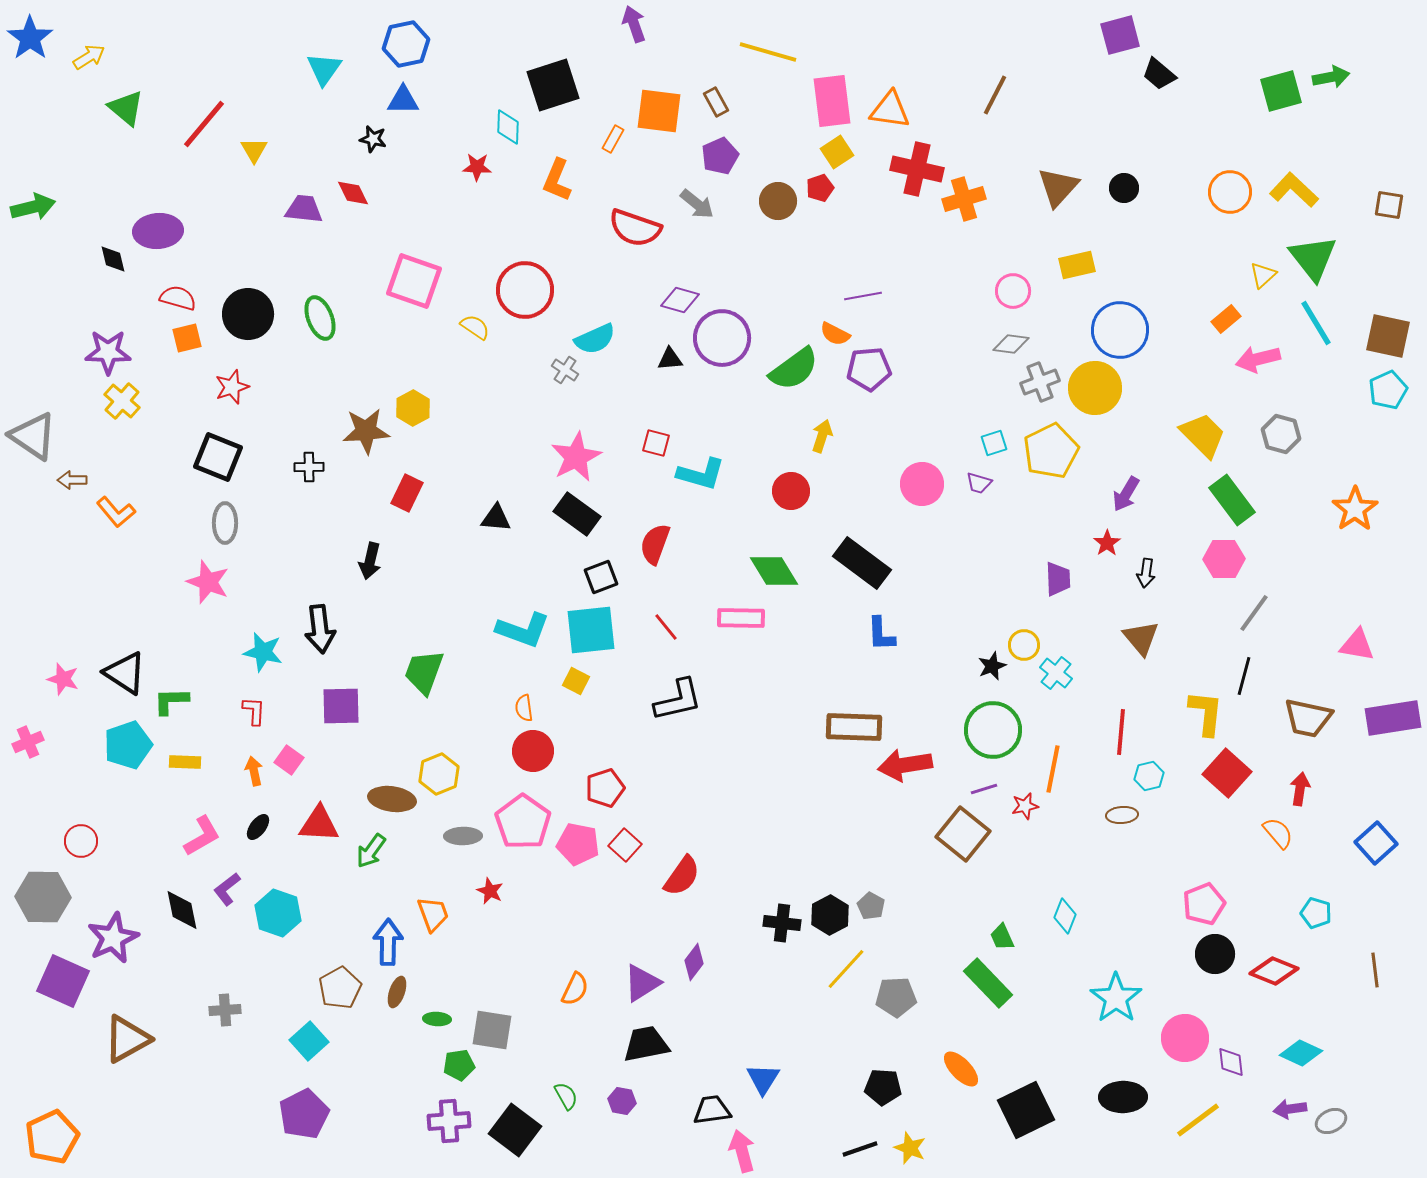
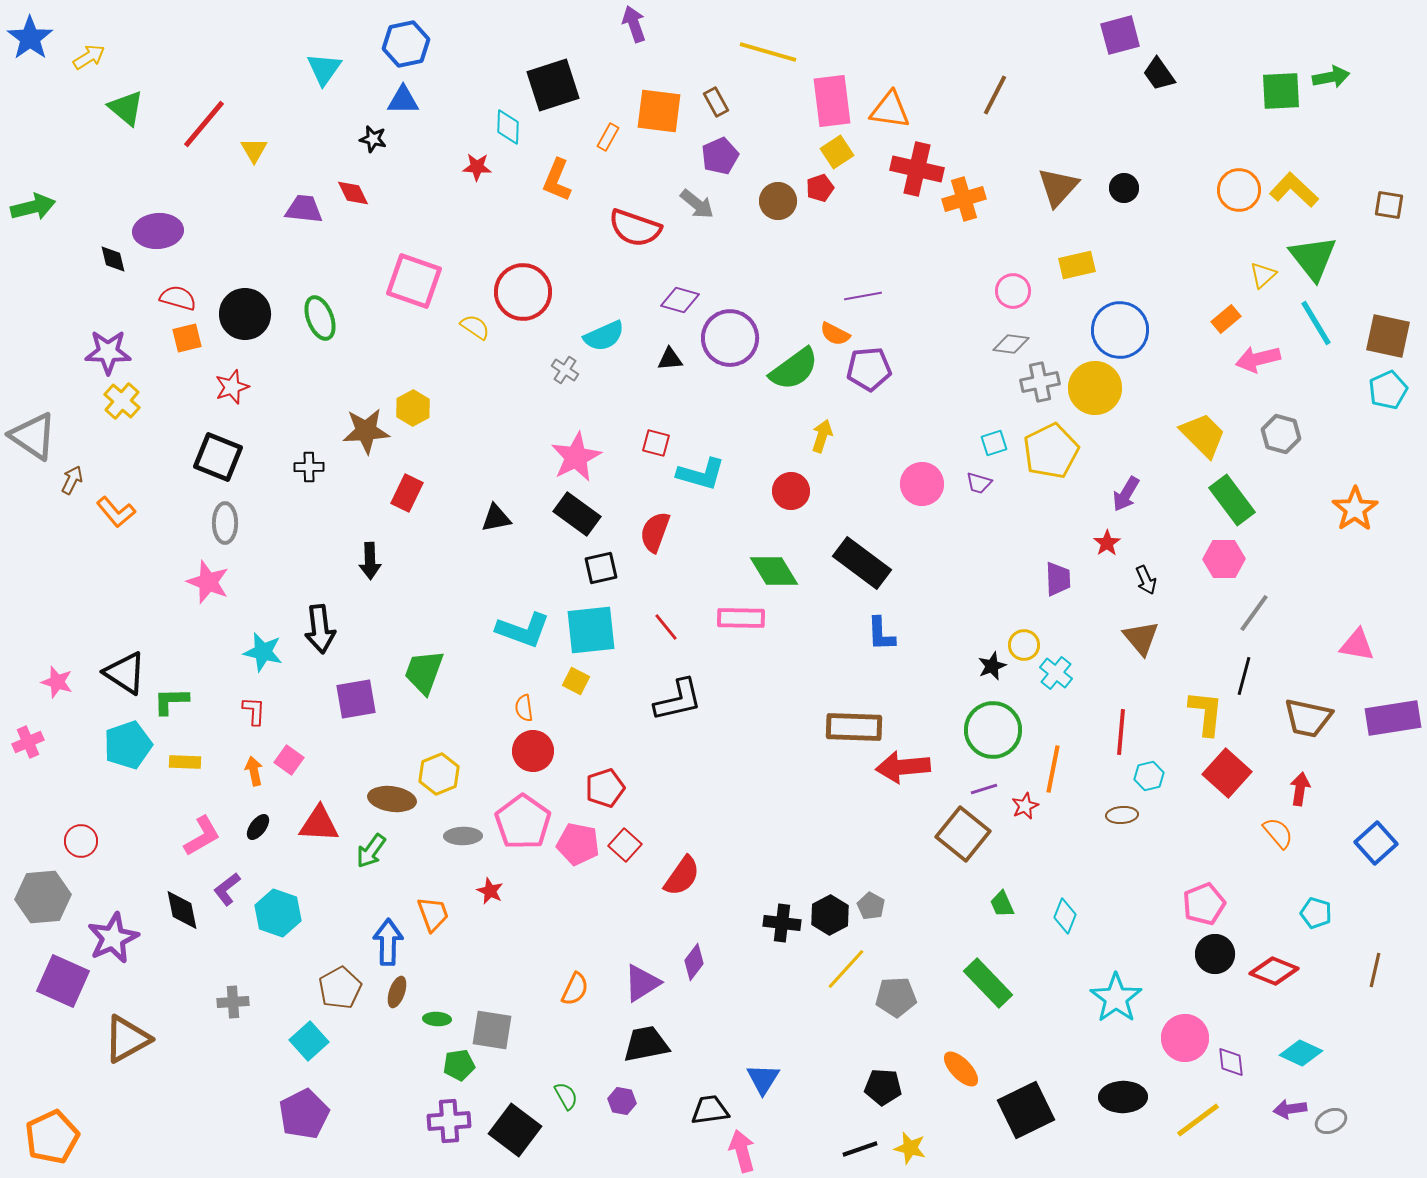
black trapezoid at (1159, 74): rotated 15 degrees clockwise
green square at (1281, 91): rotated 12 degrees clockwise
orange rectangle at (613, 139): moved 5 px left, 2 px up
orange circle at (1230, 192): moved 9 px right, 2 px up
red circle at (525, 290): moved 2 px left, 2 px down
black circle at (248, 314): moved 3 px left
purple circle at (722, 338): moved 8 px right
cyan semicircle at (595, 339): moved 9 px right, 3 px up
gray cross at (1040, 382): rotated 9 degrees clockwise
brown arrow at (72, 480): rotated 116 degrees clockwise
black triangle at (496, 518): rotated 16 degrees counterclockwise
red semicircle at (655, 544): moved 12 px up
black arrow at (370, 561): rotated 15 degrees counterclockwise
black arrow at (1146, 573): moved 7 px down; rotated 32 degrees counterclockwise
black square at (601, 577): moved 9 px up; rotated 8 degrees clockwise
pink star at (63, 679): moved 6 px left, 3 px down
purple square at (341, 706): moved 15 px right, 7 px up; rotated 9 degrees counterclockwise
red arrow at (905, 765): moved 2 px left, 2 px down; rotated 4 degrees clockwise
red star at (1025, 806): rotated 12 degrees counterclockwise
gray hexagon at (43, 897): rotated 6 degrees counterclockwise
green trapezoid at (1002, 937): moved 33 px up
brown line at (1375, 970): rotated 20 degrees clockwise
gray cross at (225, 1010): moved 8 px right, 8 px up
black trapezoid at (712, 1110): moved 2 px left
yellow star at (910, 1148): rotated 8 degrees counterclockwise
